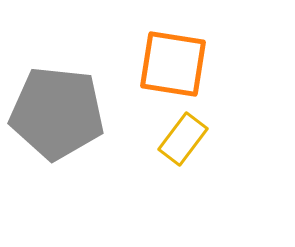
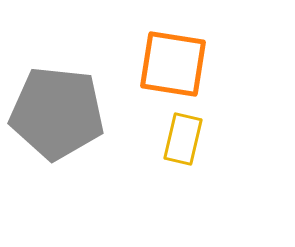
yellow rectangle: rotated 24 degrees counterclockwise
